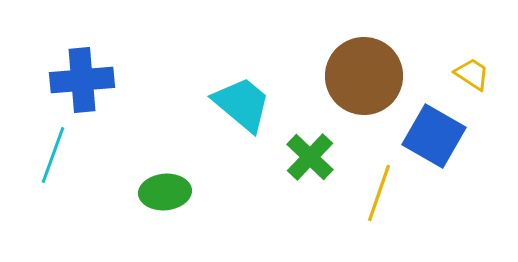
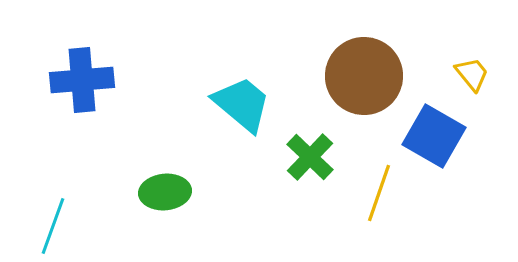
yellow trapezoid: rotated 18 degrees clockwise
cyan line: moved 71 px down
